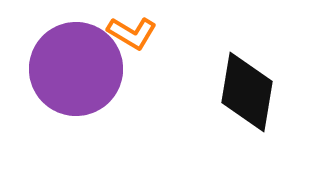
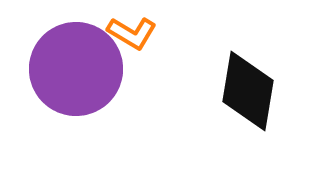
black diamond: moved 1 px right, 1 px up
